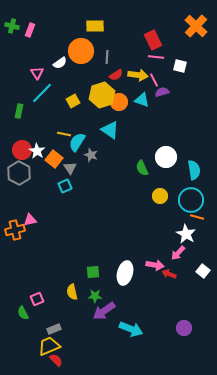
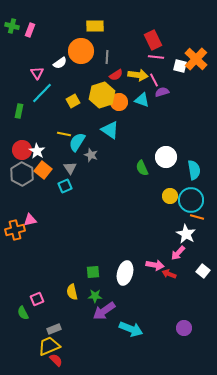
orange cross at (196, 26): moved 33 px down
orange square at (54, 159): moved 11 px left, 11 px down
gray hexagon at (19, 173): moved 3 px right, 1 px down
yellow circle at (160, 196): moved 10 px right
